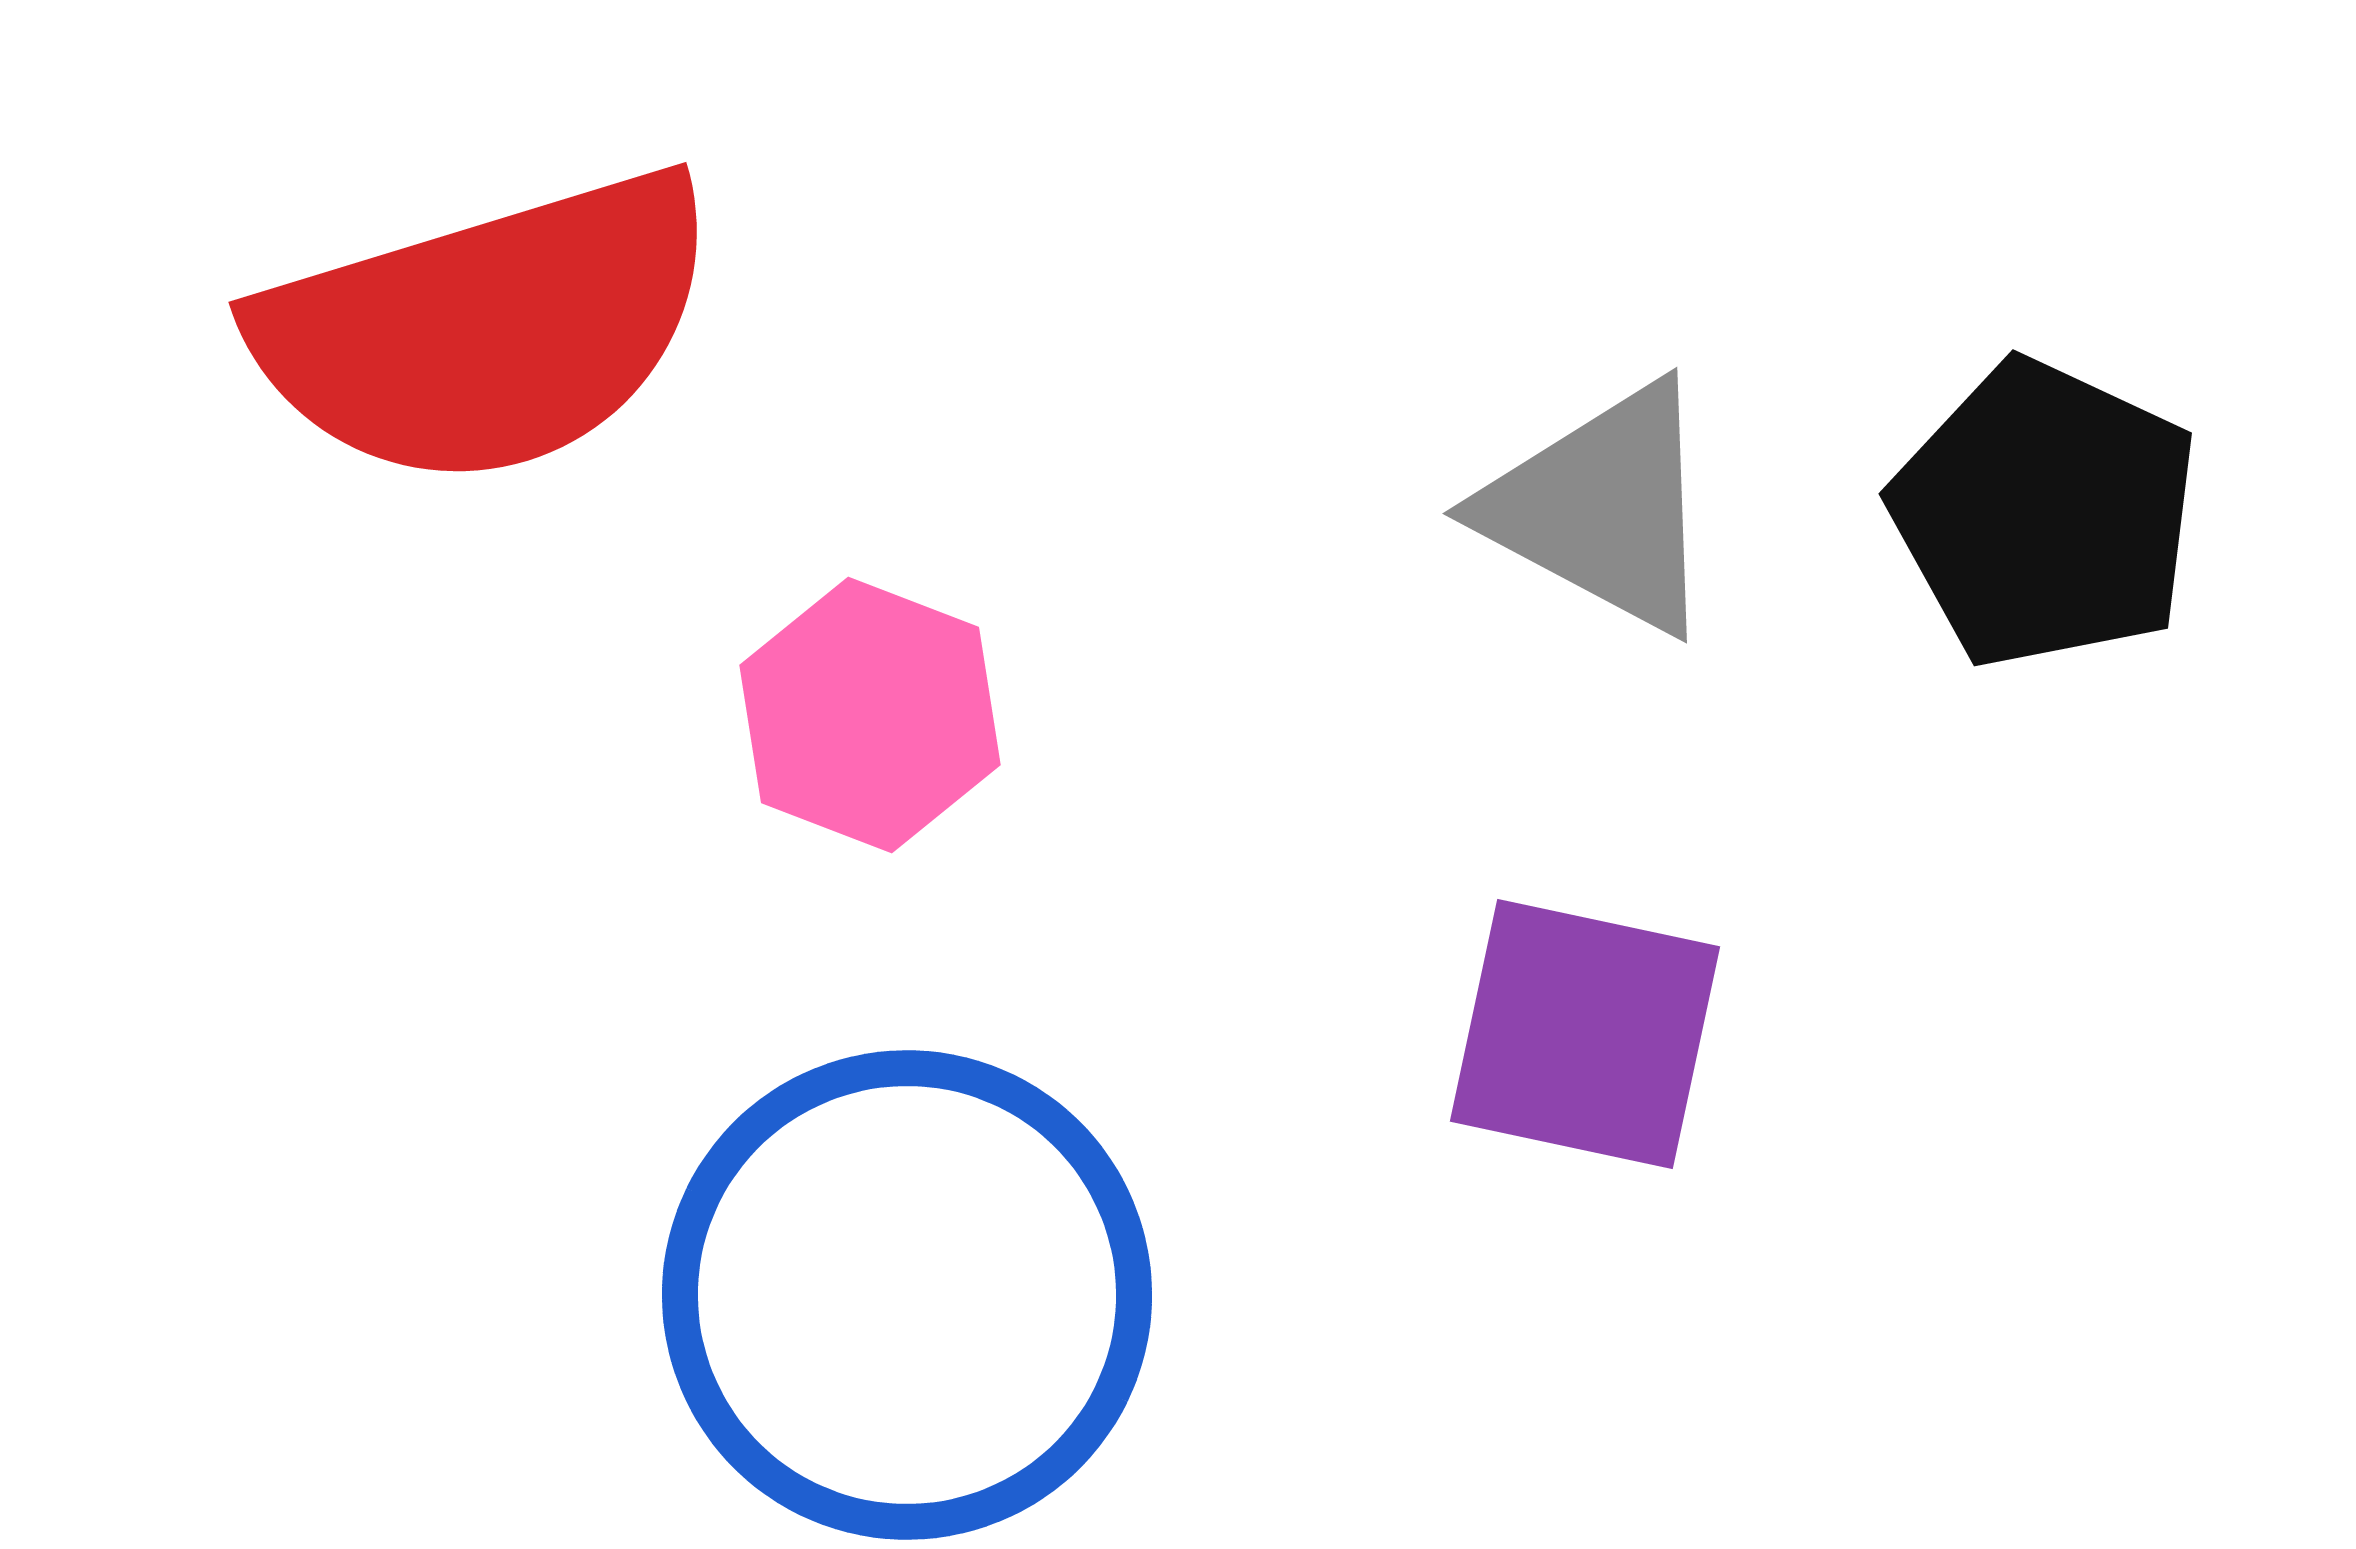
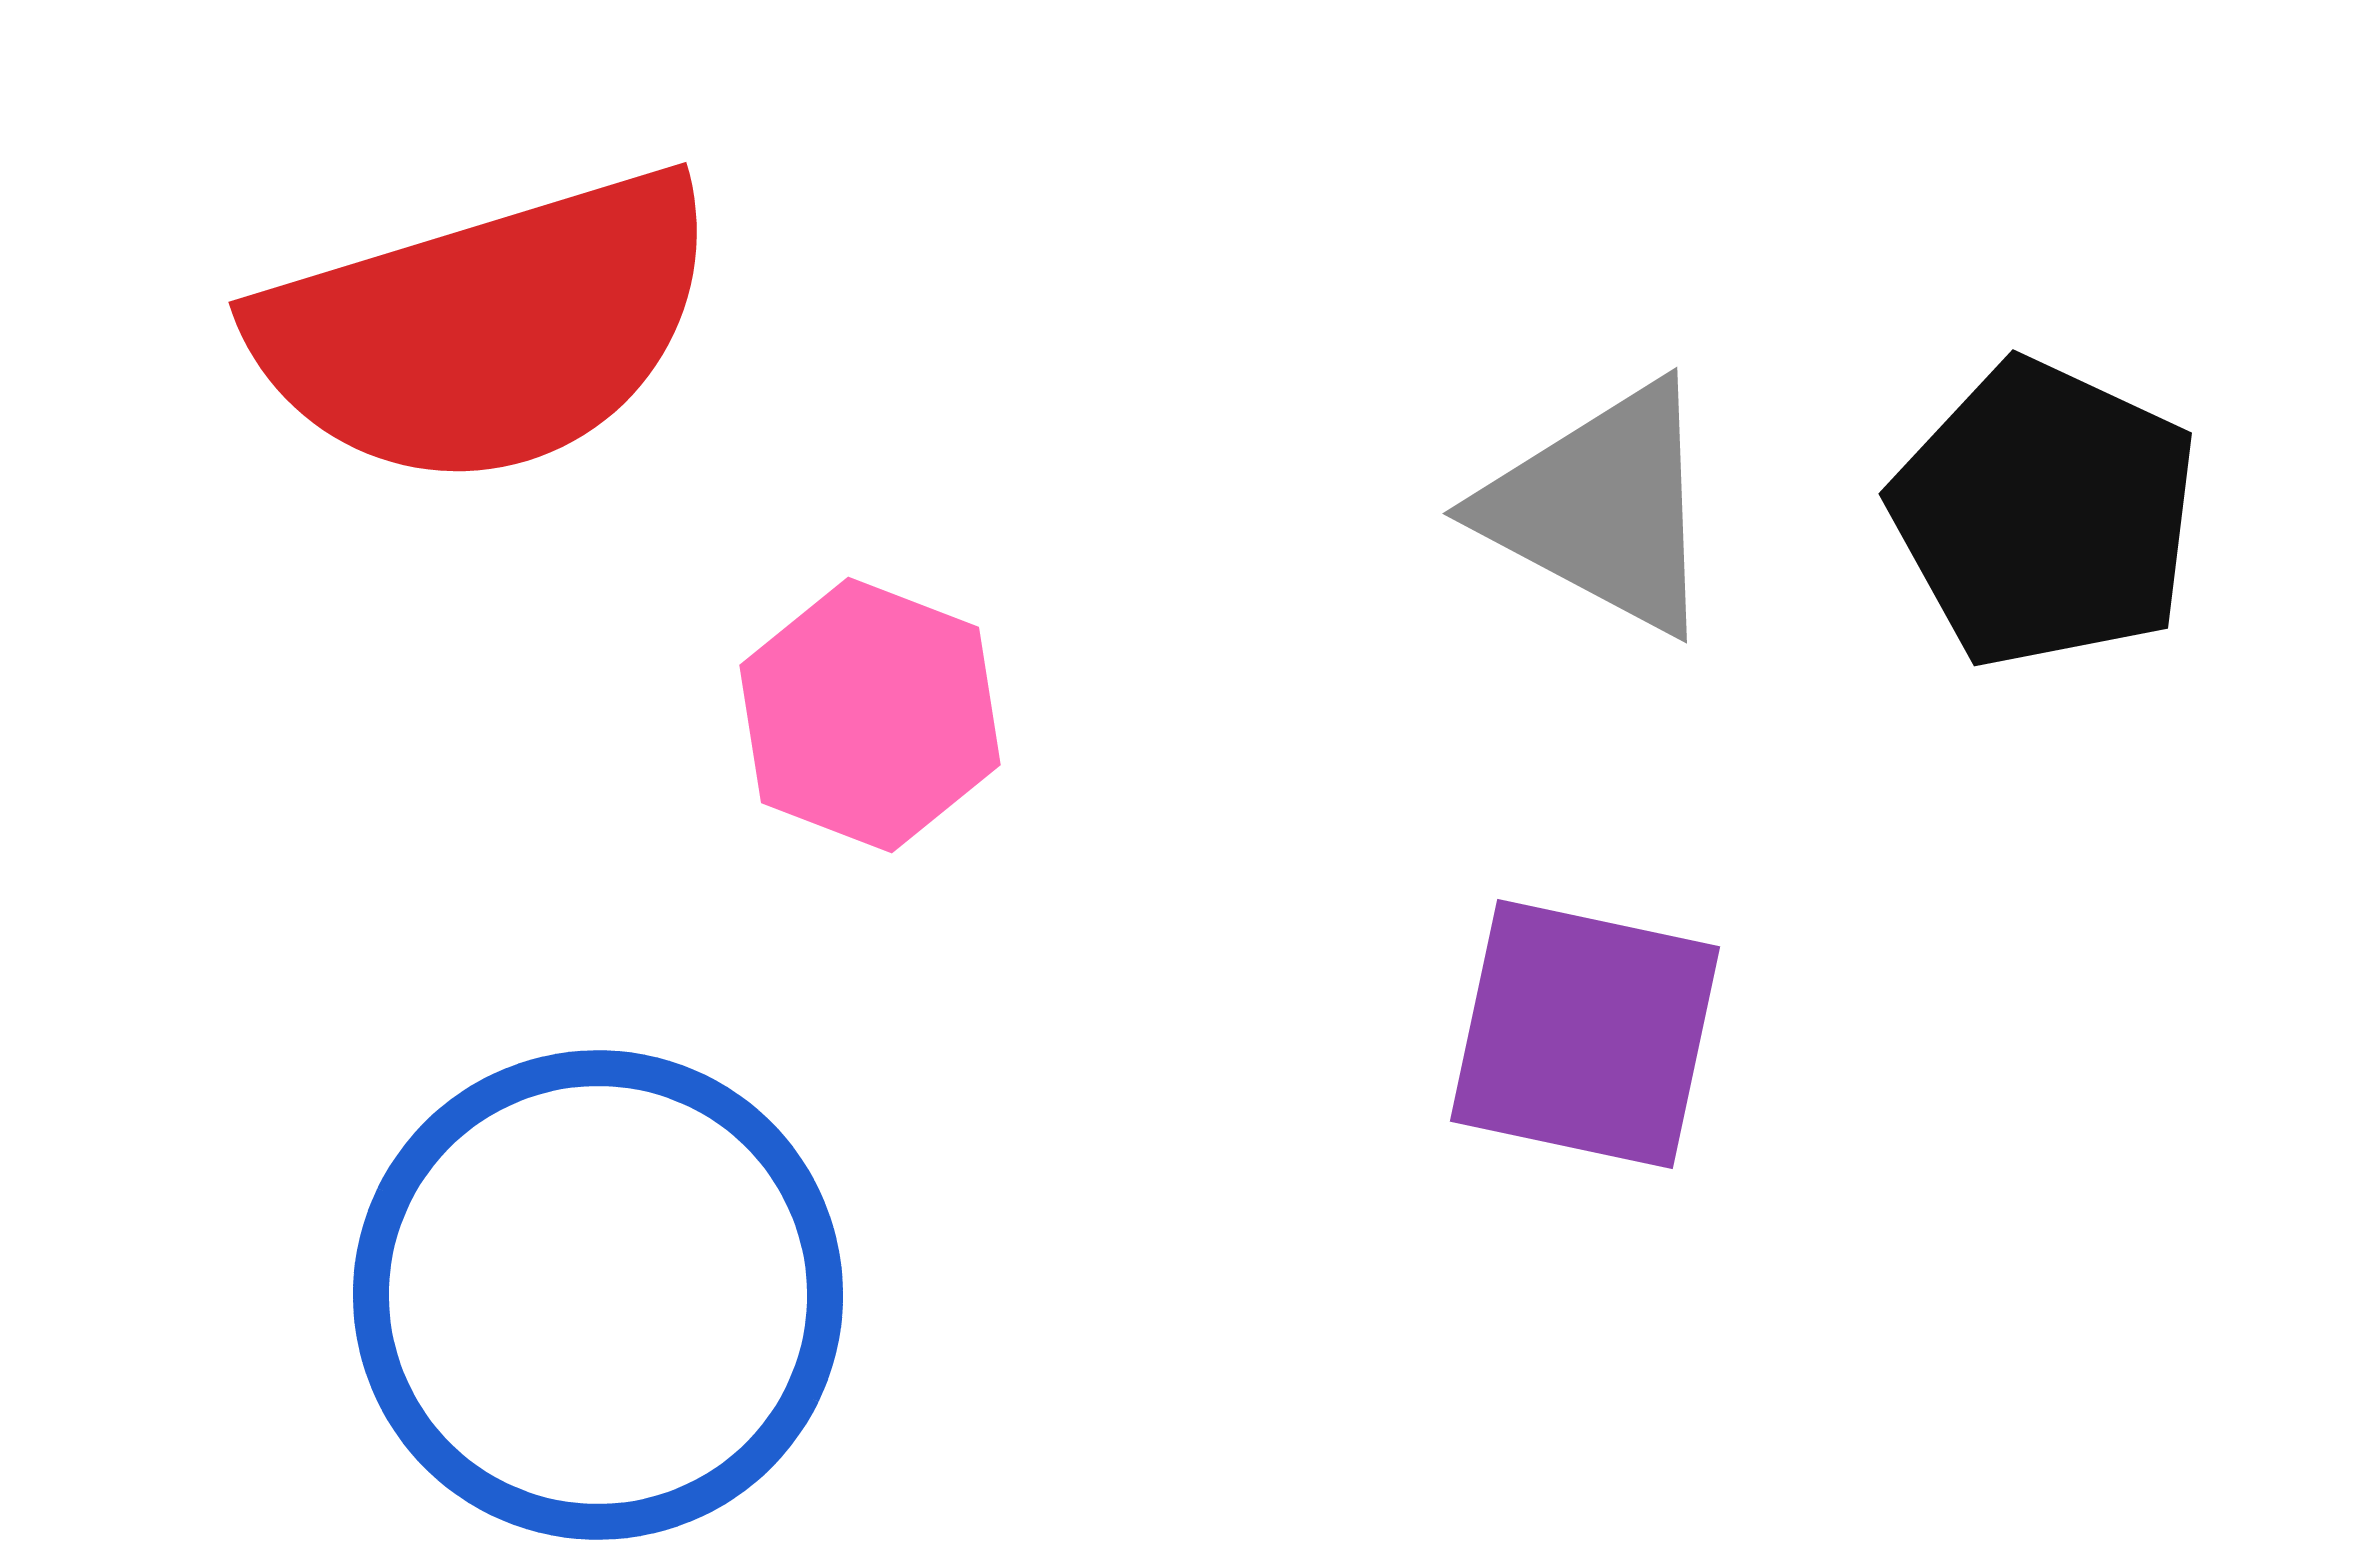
blue circle: moved 309 px left
